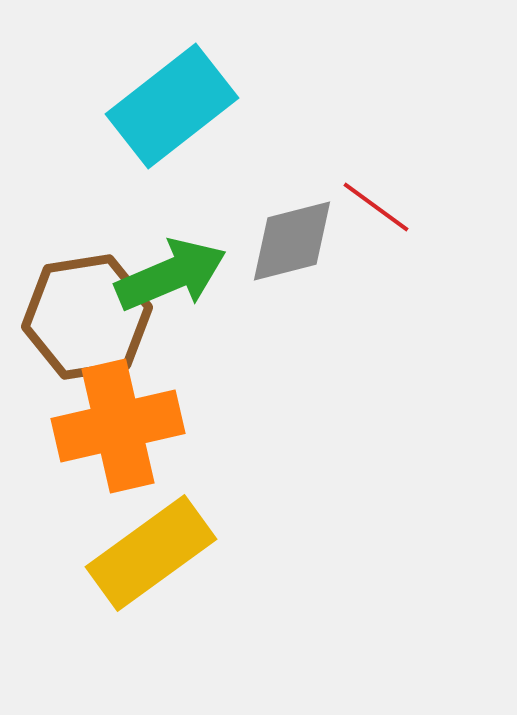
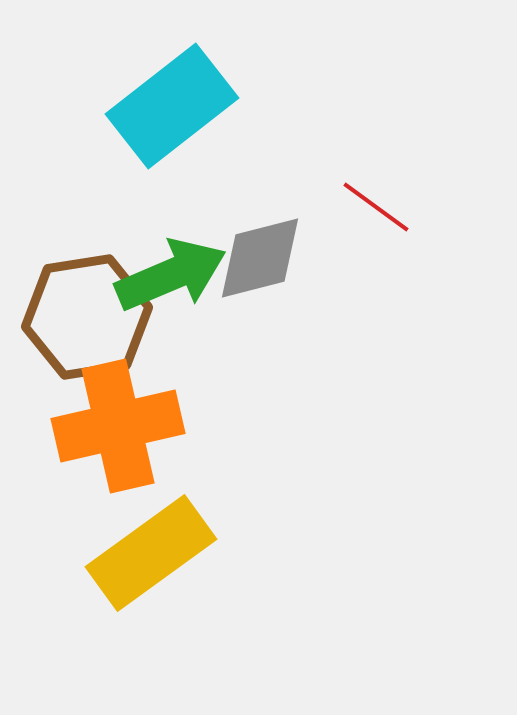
gray diamond: moved 32 px left, 17 px down
